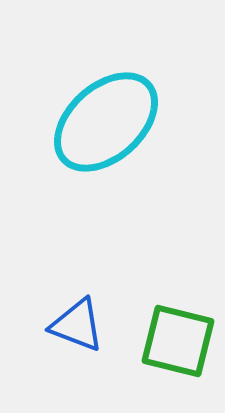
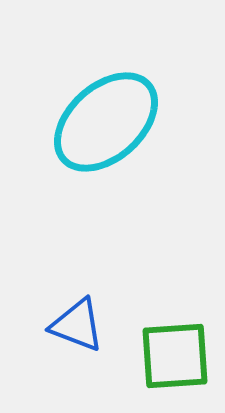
green square: moved 3 px left, 15 px down; rotated 18 degrees counterclockwise
